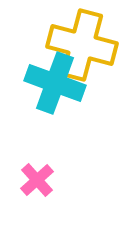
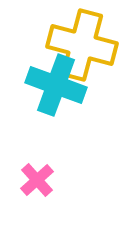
cyan cross: moved 1 px right, 2 px down
